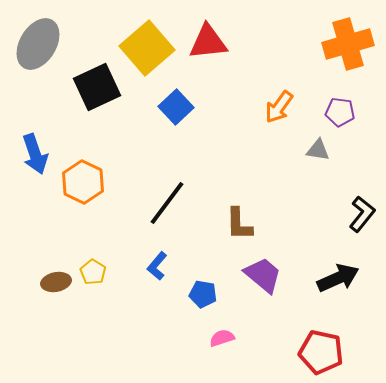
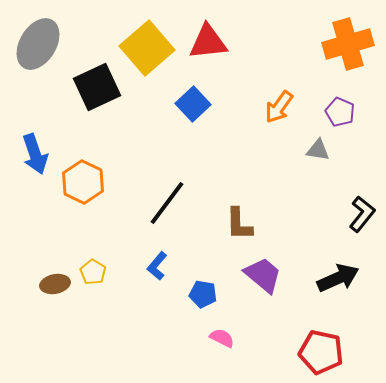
blue square: moved 17 px right, 3 px up
purple pentagon: rotated 16 degrees clockwise
brown ellipse: moved 1 px left, 2 px down
pink semicircle: rotated 45 degrees clockwise
